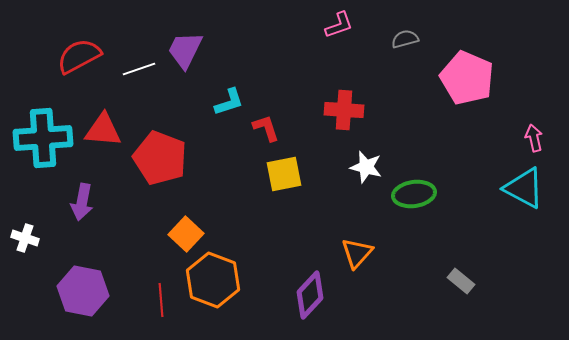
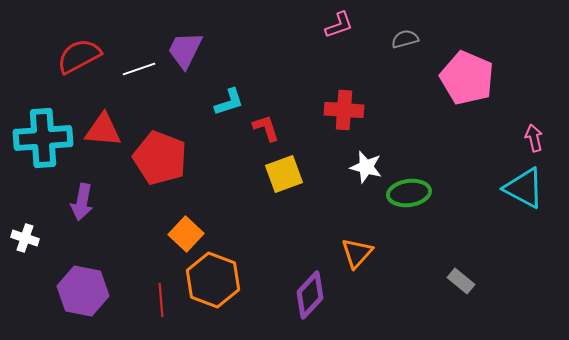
yellow square: rotated 9 degrees counterclockwise
green ellipse: moved 5 px left, 1 px up
